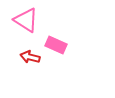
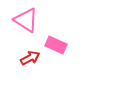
red arrow: moved 1 px down; rotated 138 degrees clockwise
